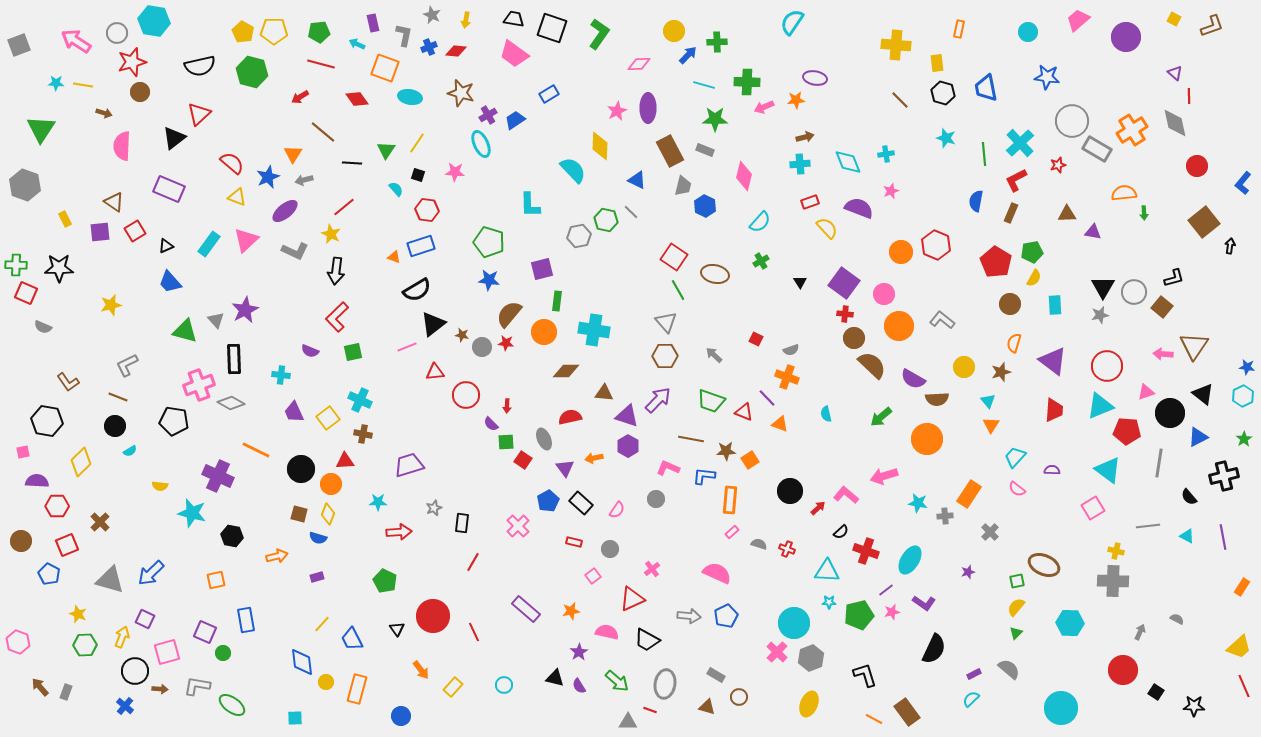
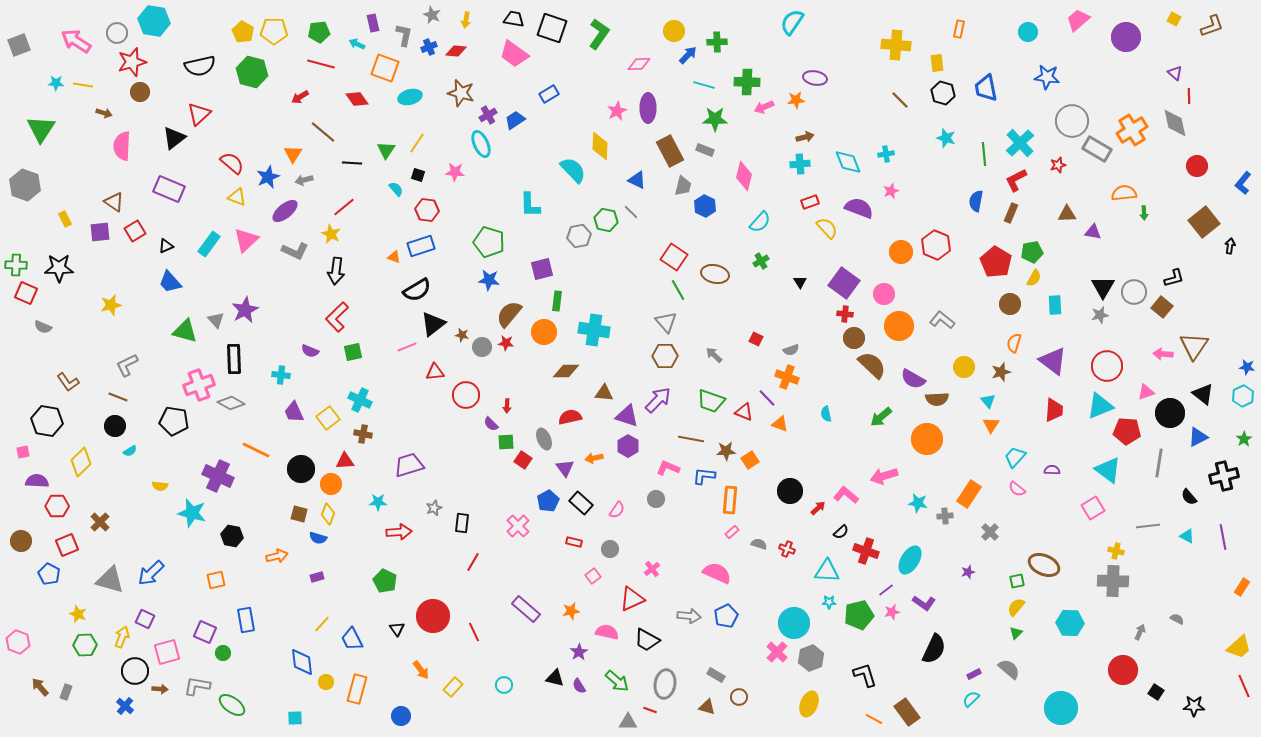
cyan ellipse at (410, 97): rotated 25 degrees counterclockwise
